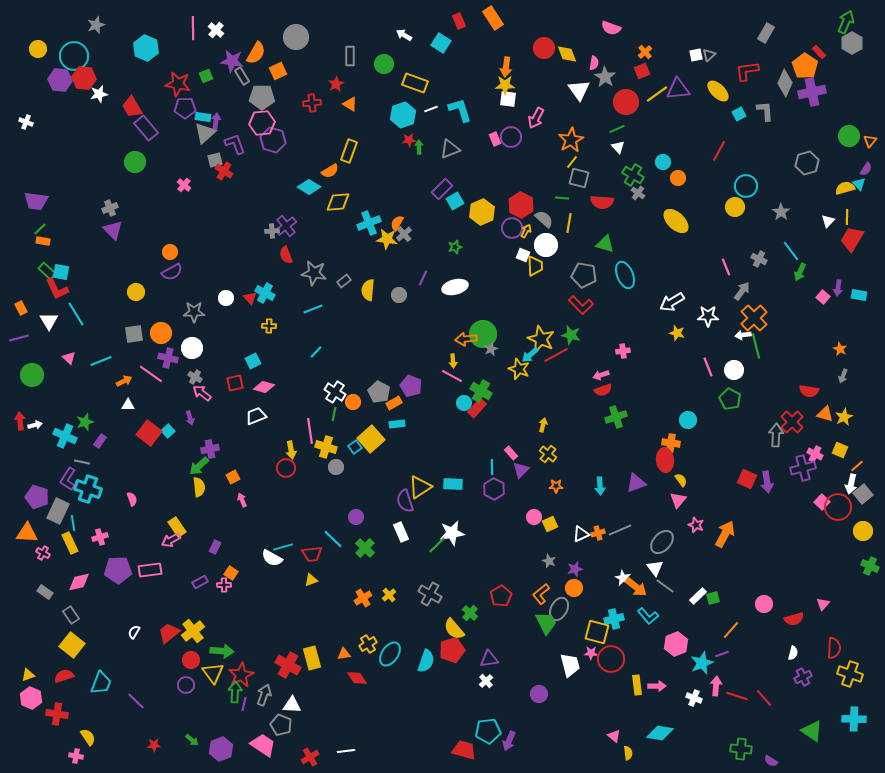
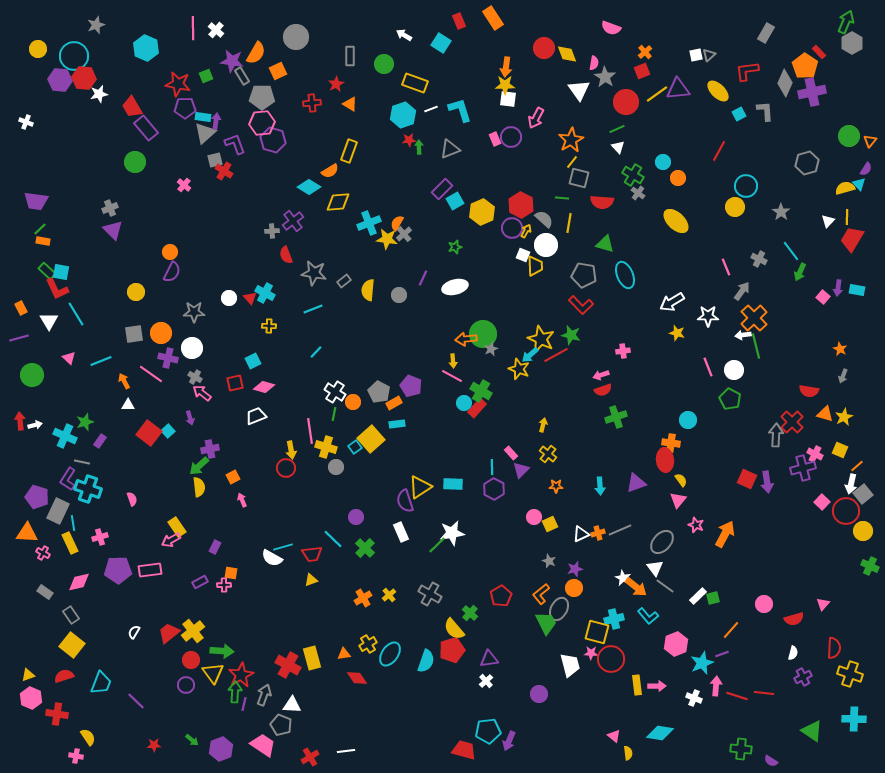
purple cross at (286, 226): moved 7 px right, 5 px up
purple semicircle at (172, 272): rotated 35 degrees counterclockwise
cyan rectangle at (859, 295): moved 2 px left, 5 px up
white circle at (226, 298): moved 3 px right
orange arrow at (124, 381): rotated 91 degrees counterclockwise
red circle at (838, 507): moved 8 px right, 4 px down
orange square at (231, 573): rotated 24 degrees counterclockwise
red line at (764, 698): moved 5 px up; rotated 42 degrees counterclockwise
